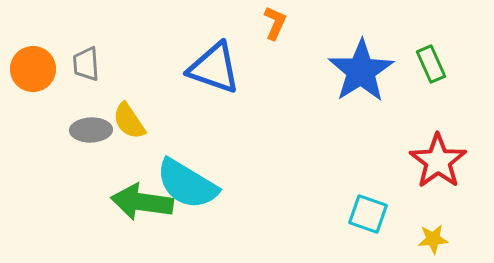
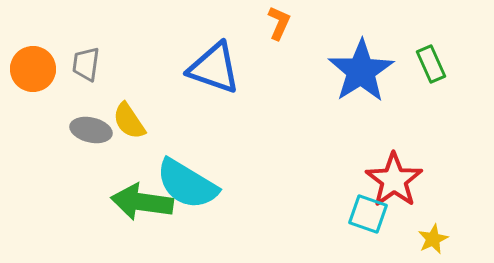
orange L-shape: moved 4 px right
gray trapezoid: rotated 12 degrees clockwise
gray ellipse: rotated 15 degrees clockwise
red star: moved 44 px left, 19 px down
yellow star: rotated 20 degrees counterclockwise
